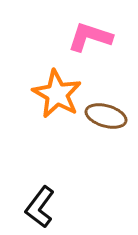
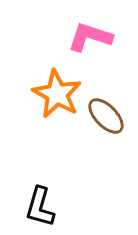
brown ellipse: rotated 30 degrees clockwise
black L-shape: rotated 21 degrees counterclockwise
